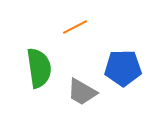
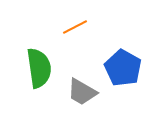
blue pentagon: rotated 30 degrees clockwise
